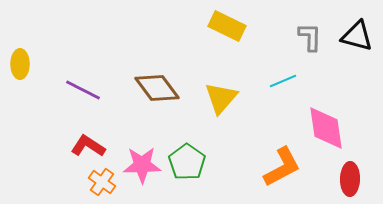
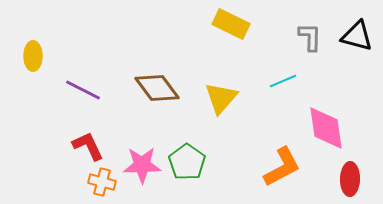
yellow rectangle: moved 4 px right, 2 px up
yellow ellipse: moved 13 px right, 8 px up
red L-shape: rotated 32 degrees clockwise
orange cross: rotated 20 degrees counterclockwise
